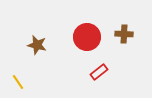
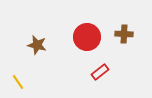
red rectangle: moved 1 px right
